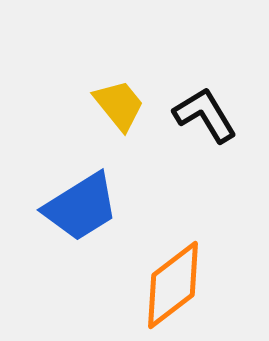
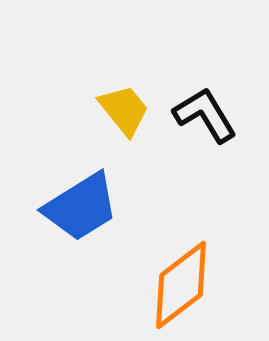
yellow trapezoid: moved 5 px right, 5 px down
orange diamond: moved 8 px right
